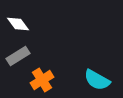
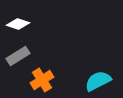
white diamond: rotated 35 degrees counterclockwise
cyan semicircle: moved 1 px right, 1 px down; rotated 124 degrees clockwise
